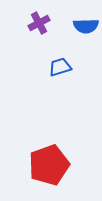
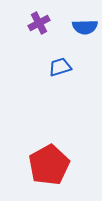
blue semicircle: moved 1 px left, 1 px down
red pentagon: rotated 9 degrees counterclockwise
